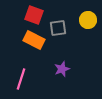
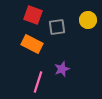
red square: moved 1 px left
gray square: moved 1 px left, 1 px up
orange rectangle: moved 2 px left, 4 px down
pink line: moved 17 px right, 3 px down
